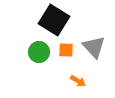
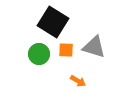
black square: moved 1 px left, 2 px down
gray triangle: rotated 30 degrees counterclockwise
green circle: moved 2 px down
